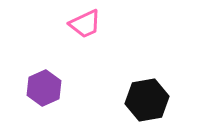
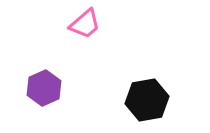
pink trapezoid: rotated 16 degrees counterclockwise
